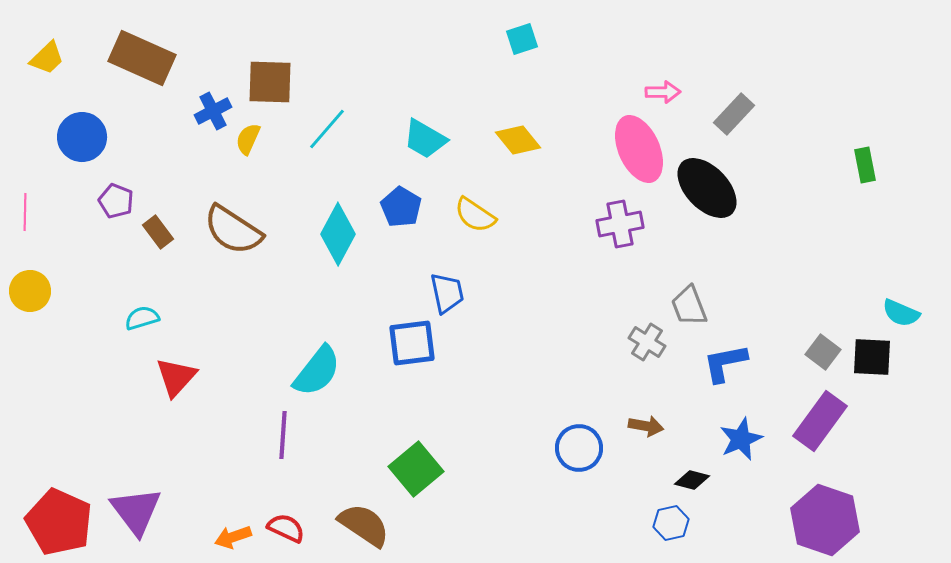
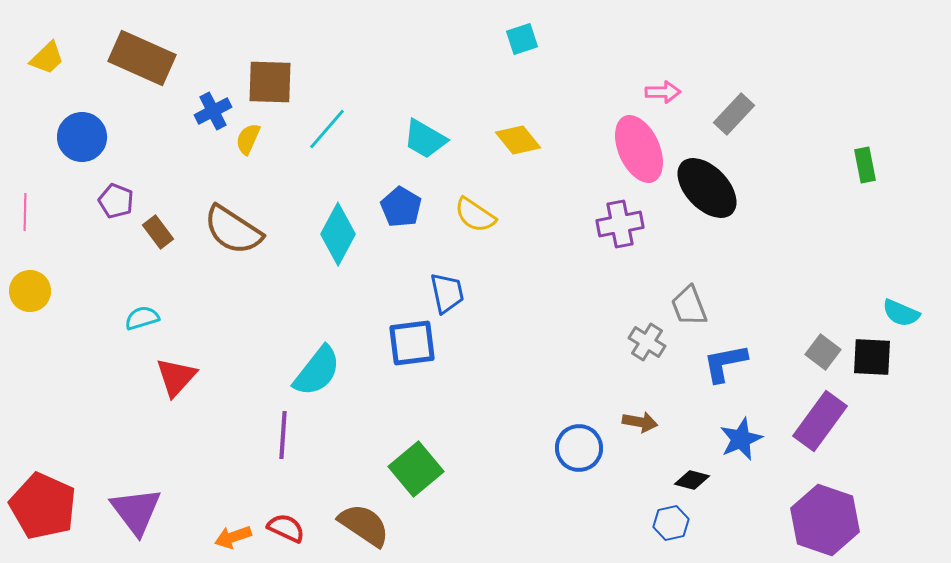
brown arrow at (646, 426): moved 6 px left, 4 px up
red pentagon at (59, 522): moved 16 px left, 16 px up
